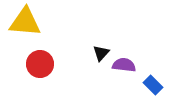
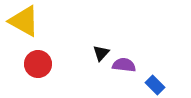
yellow triangle: moved 1 px left, 1 px up; rotated 24 degrees clockwise
red circle: moved 2 px left
blue rectangle: moved 2 px right
